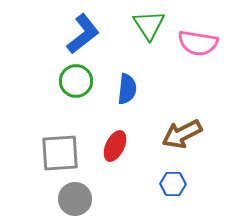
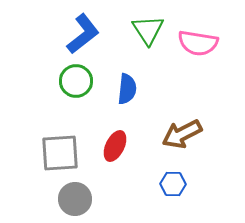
green triangle: moved 1 px left, 5 px down
